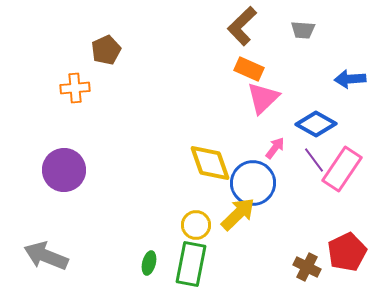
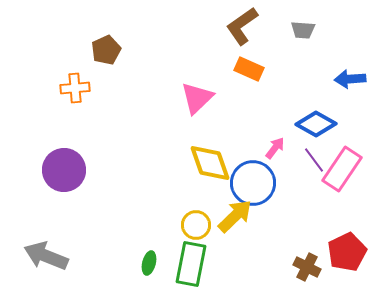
brown L-shape: rotated 9 degrees clockwise
pink triangle: moved 66 px left
yellow arrow: moved 3 px left, 2 px down
